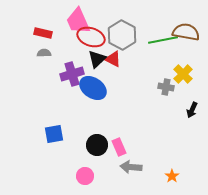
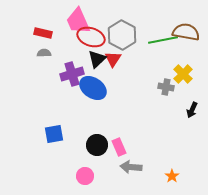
red triangle: rotated 36 degrees clockwise
